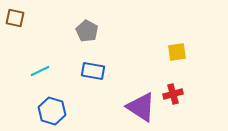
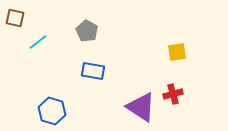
cyan line: moved 2 px left, 29 px up; rotated 12 degrees counterclockwise
